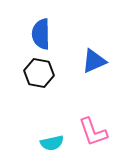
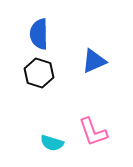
blue semicircle: moved 2 px left
black hexagon: rotated 8 degrees clockwise
cyan semicircle: rotated 30 degrees clockwise
